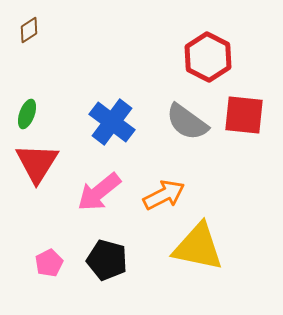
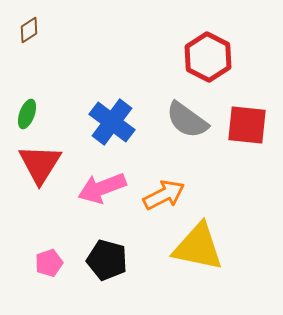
red square: moved 3 px right, 10 px down
gray semicircle: moved 2 px up
red triangle: moved 3 px right, 1 px down
pink arrow: moved 3 px right, 4 px up; rotated 18 degrees clockwise
pink pentagon: rotated 8 degrees clockwise
